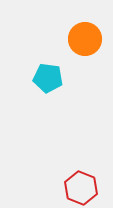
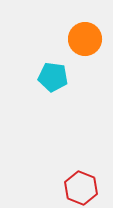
cyan pentagon: moved 5 px right, 1 px up
